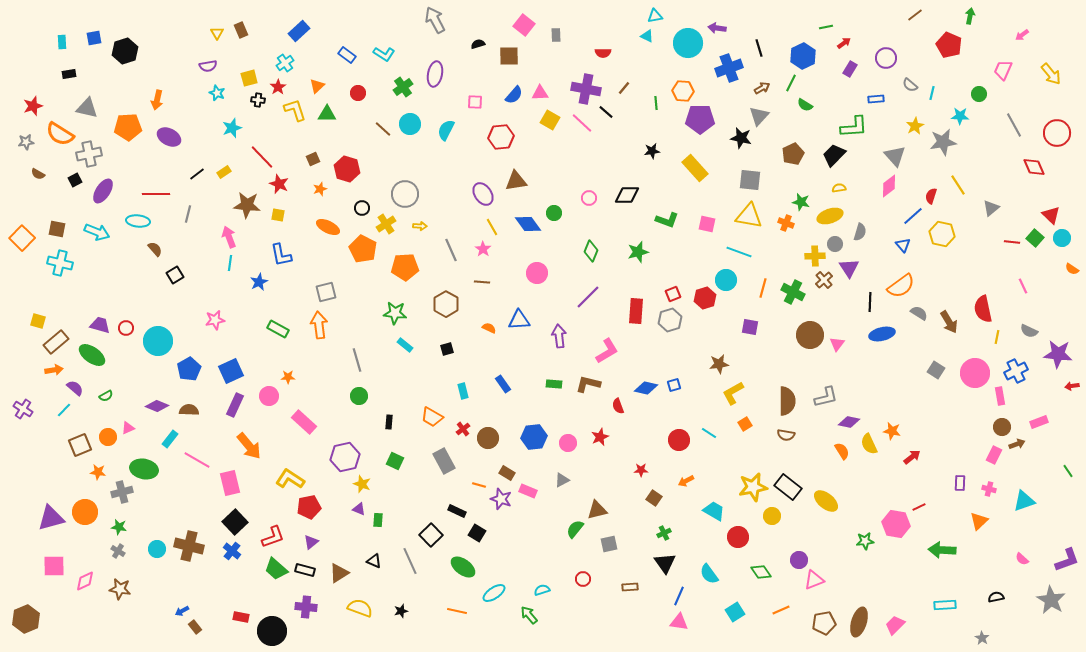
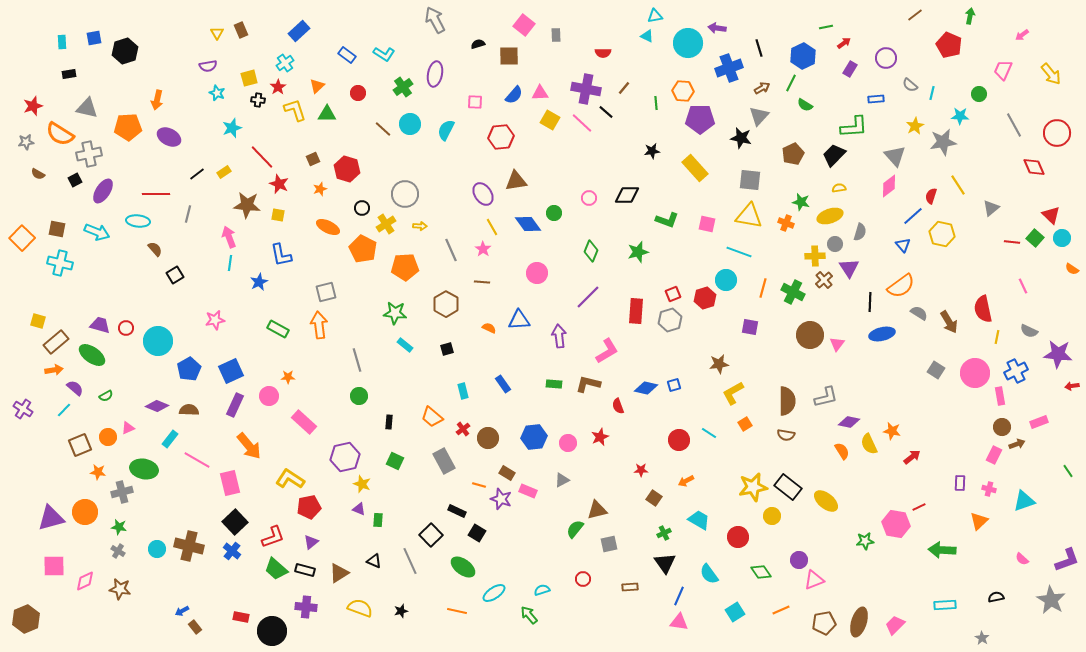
orange trapezoid at (432, 417): rotated 10 degrees clockwise
cyan trapezoid at (714, 511): moved 15 px left, 9 px down
